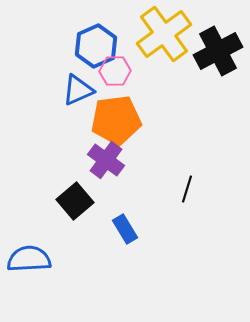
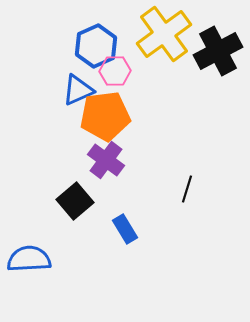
orange pentagon: moved 11 px left, 4 px up
